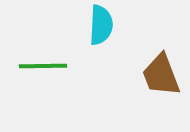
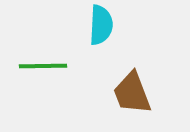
brown trapezoid: moved 29 px left, 18 px down
